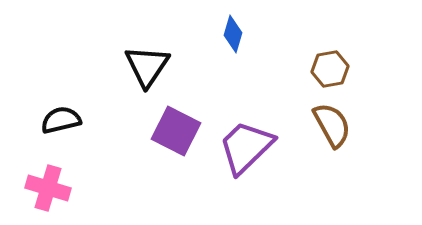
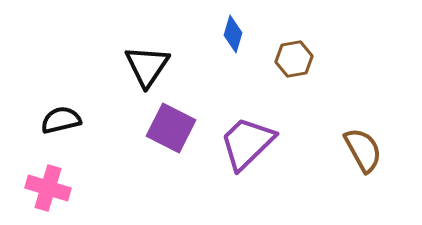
brown hexagon: moved 36 px left, 10 px up
brown semicircle: moved 31 px right, 25 px down
purple square: moved 5 px left, 3 px up
purple trapezoid: moved 1 px right, 4 px up
